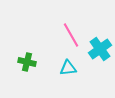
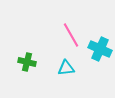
cyan cross: rotated 30 degrees counterclockwise
cyan triangle: moved 2 px left
